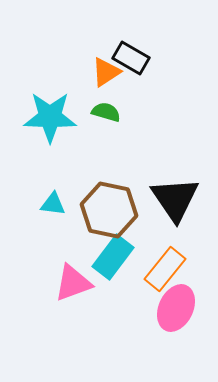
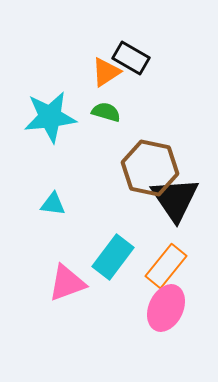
cyan star: rotated 8 degrees counterclockwise
brown hexagon: moved 41 px right, 42 px up
orange rectangle: moved 1 px right, 3 px up
pink triangle: moved 6 px left
pink ellipse: moved 10 px left
